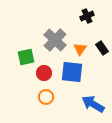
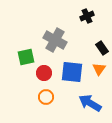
gray cross: rotated 15 degrees counterclockwise
orange triangle: moved 19 px right, 20 px down
blue arrow: moved 3 px left, 1 px up
